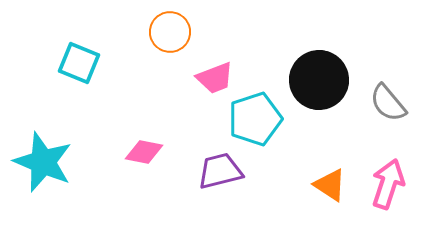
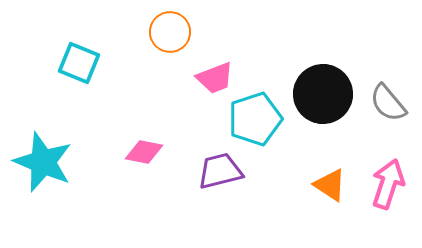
black circle: moved 4 px right, 14 px down
